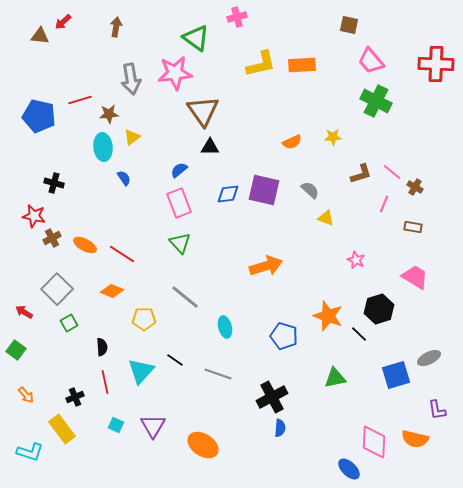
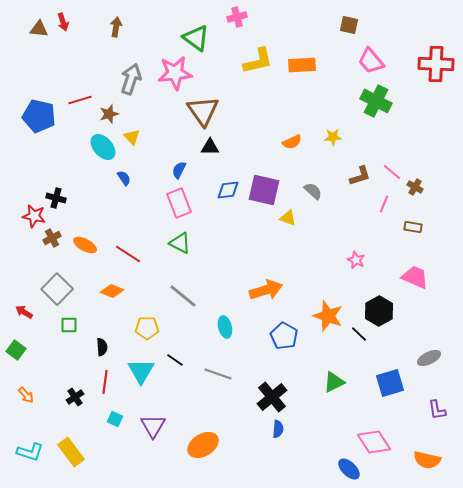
red arrow at (63, 22): rotated 66 degrees counterclockwise
brown triangle at (40, 36): moved 1 px left, 7 px up
yellow L-shape at (261, 64): moved 3 px left, 3 px up
gray arrow at (131, 79): rotated 152 degrees counterclockwise
brown star at (109, 114): rotated 12 degrees counterclockwise
yellow triangle at (132, 137): rotated 36 degrees counterclockwise
cyan ellipse at (103, 147): rotated 36 degrees counterclockwise
blue semicircle at (179, 170): rotated 24 degrees counterclockwise
brown L-shape at (361, 174): moved 1 px left, 2 px down
black cross at (54, 183): moved 2 px right, 15 px down
gray semicircle at (310, 190): moved 3 px right, 1 px down
blue diamond at (228, 194): moved 4 px up
yellow triangle at (326, 218): moved 38 px left
green triangle at (180, 243): rotated 20 degrees counterclockwise
red line at (122, 254): moved 6 px right
orange arrow at (266, 266): moved 24 px down
pink trapezoid at (415, 277): rotated 8 degrees counterclockwise
gray line at (185, 297): moved 2 px left, 1 px up
black hexagon at (379, 309): moved 2 px down; rotated 12 degrees counterclockwise
yellow pentagon at (144, 319): moved 3 px right, 9 px down
green square at (69, 323): moved 2 px down; rotated 30 degrees clockwise
blue pentagon at (284, 336): rotated 12 degrees clockwise
cyan triangle at (141, 371): rotated 12 degrees counterclockwise
blue square at (396, 375): moved 6 px left, 8 px down
green triangle at (335, 378): moved 1 px left, 4 px down; rotated 15 degrees counterclockwise
red line at (105, 382): rotated 20 degrees clockwise
black cross at (75, 397): rotated 12 degrees counterclockwise
black cross at (272, 397): rotated 12 degrees counterclockwise
cyan square at (116, 425): moved 1 px left, 6 px up
blue semicircle at (280, 428): moved 2 px left, 1 px down
yellow rectangle at (62, 429): moved 9 px right, 23 px down
orange semicircle at (415, 439): moved 12 px right, 21 px down
pink diamond at (374, 442): rotated 36 degrees counterclockwise
orange ellipse at (203, 445): rotated 64 degrees counterclockwise
